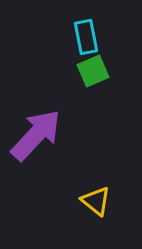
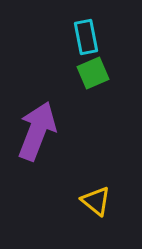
green square: moved 2 px down
purple arrow: moved 1 px right, 4 px up; rotated 22 degrees counterclockwise
